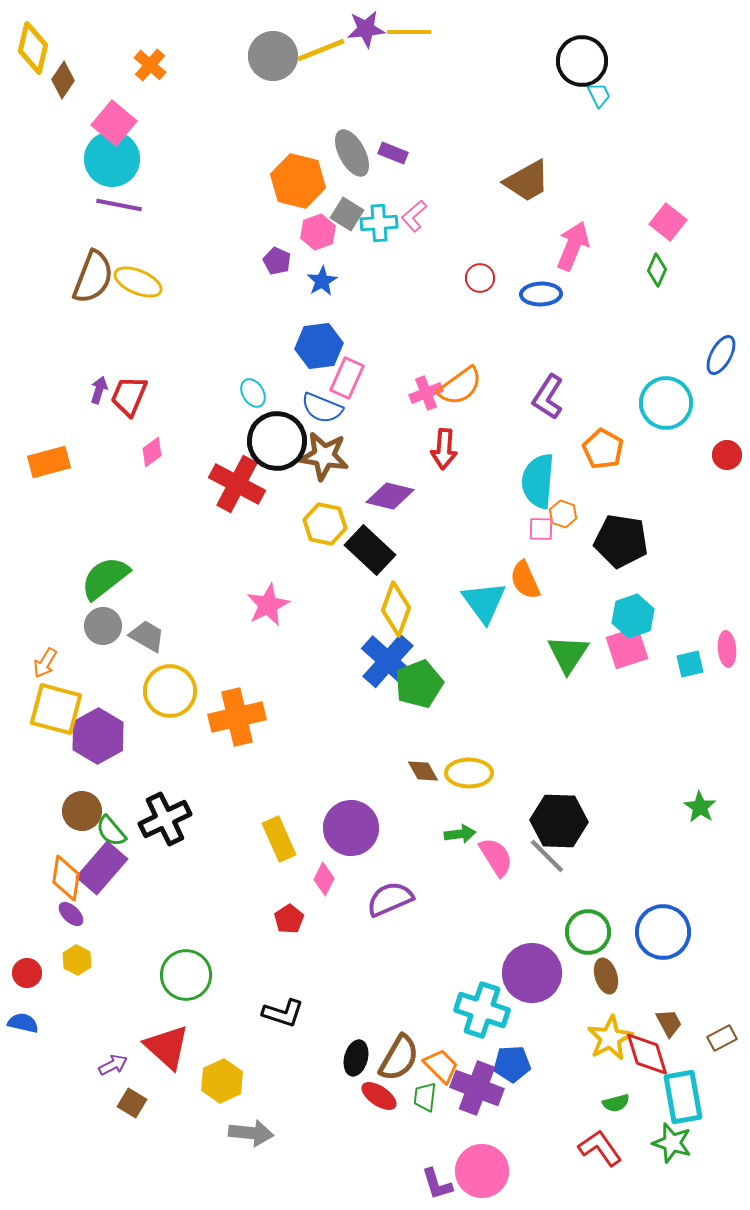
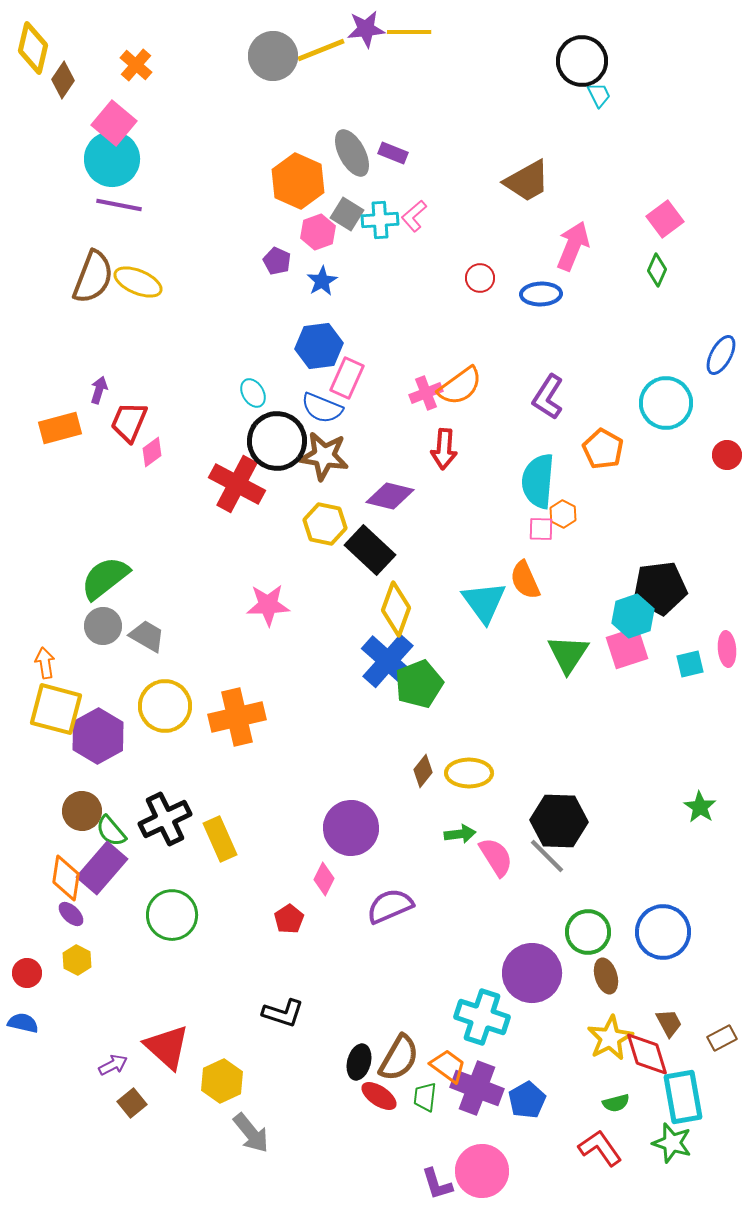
orange cross at (150, 65): moved 14 px left
orange hexagon at (298, 181): rotated 10 degrees clockwise
pink square at (668, 222): moved 3 px left, 3 px up; rotated 15 degrees clockwise
cyan cross at (379, 223): moved 1 px right, 3 px up
red trapezoid at (129, 396): moved 26 px down
orange rectangle at (49, 462): moved 11 px right, 34 px up
orange hexagon at (563, 514): rotated 8 degrees clockwise
black pentagon at (621, 541): moved 39 px right, 47 px down; rotated 16 degrees counterclockwise
pink star at (268, 605): rotated 24 degrees clockwise
orange arrow at (45, 663): rotated 140 degrees clockwise
yellow circle at (170, 691): moved 5 px left, 15 px down
brown diamond at (423, 771): rotated 68 degrees clockwise
yellow rectangle at (279, 839): moved 59 px left
purple semicircle at (390, 899): moved 7 px down
green circle at (186, 975): moved 14 px left, 60 px up
cyan cross at (482, 1010): moved 7 px down
black ellipse at (356, 1058): moved 3 px right, 4 px down
blue pentagon at (512, 1064): moved 15 px right, 36 px down; rotated 27 degrees counterclockwise
orange trapezoid at (441, 1066): moved 7 px right; rotated 9 degrees counterclockwise
brown square at (132, 1103): rotated 20 degrees clockwise
gray arrow at (251, 1133): rotated 45 degrees clockwise
